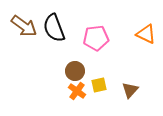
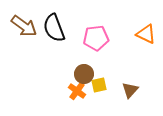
brown circle: moved 9 px right, 3 px down
